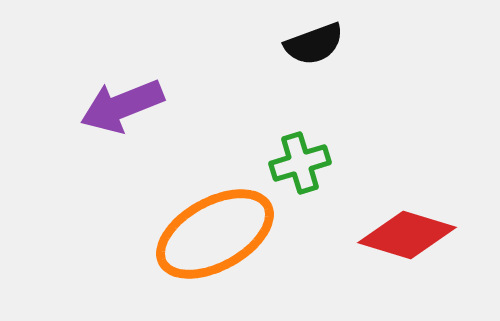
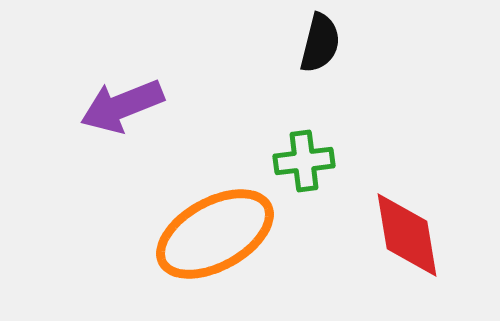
black semicircle: moved 6 px right, 1 px up; rotated 56 degrees counterclockwise
green cross: moved 4 px right, 2 px up; rotated 10 degrees clockwise
red diamond: rotated 64 degrees clockwise
